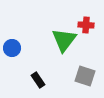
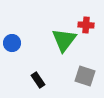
blue circle: moved 5 px up
